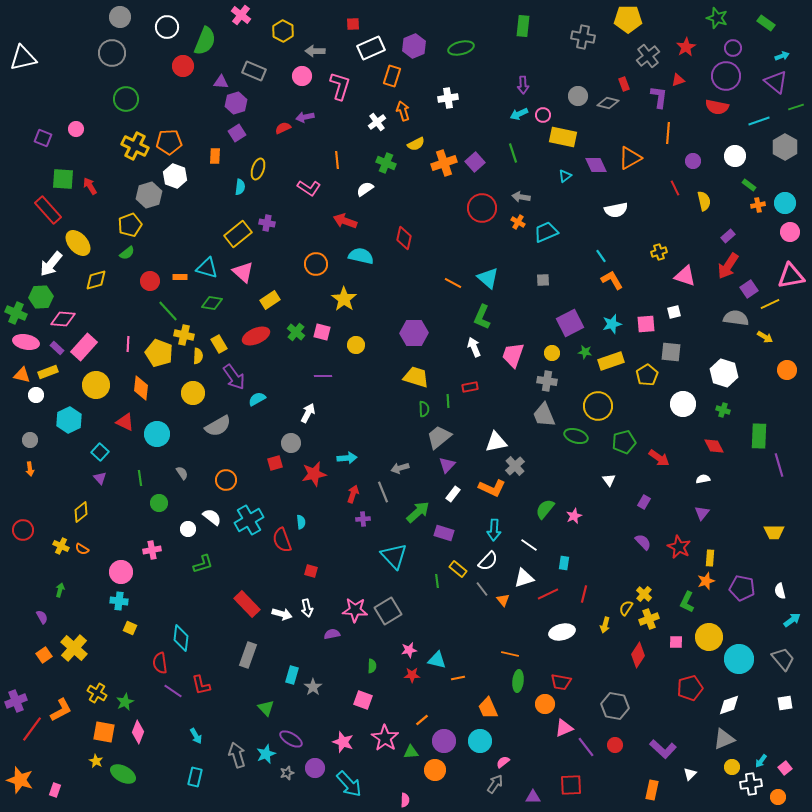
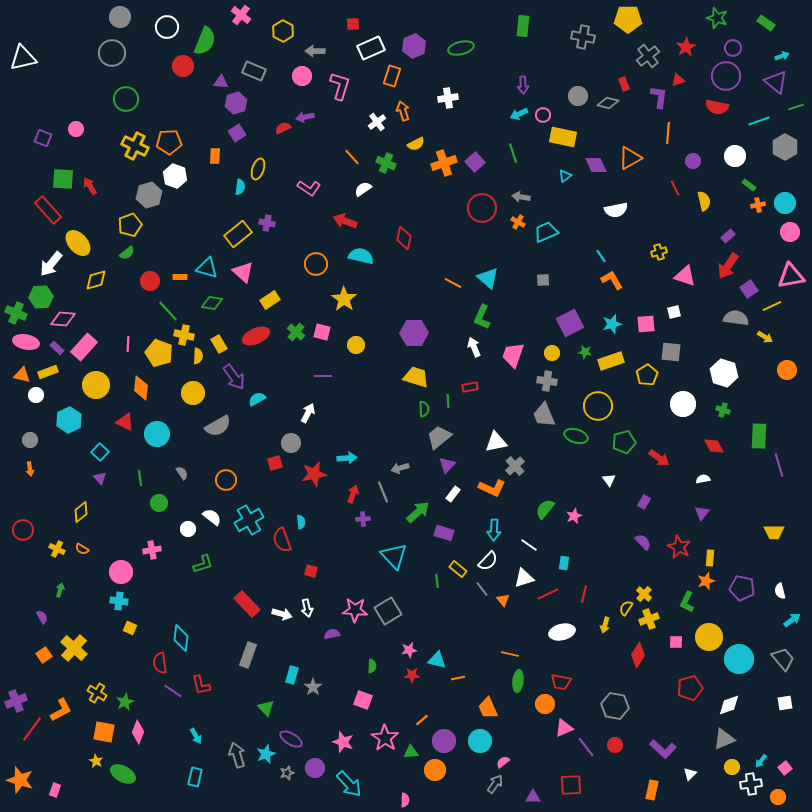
orange line at (337, 160): moved 15 px right, 3 px up; rotated 36 degrees counterclockwise
white semicircle at (365, 189): moved 2 px left
yellow line at (770, 304): moved 2 px right, 2 px down
yellow cross at (61, 546): moved 4 px left, 3 px down
